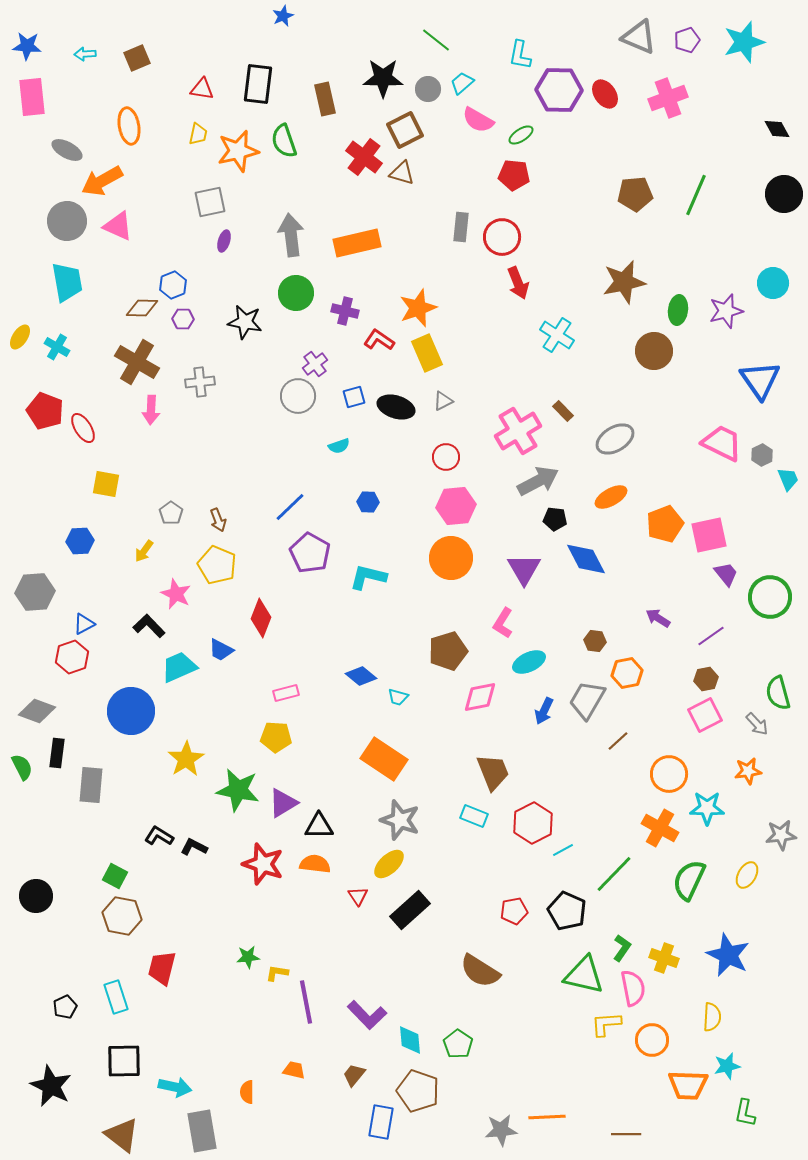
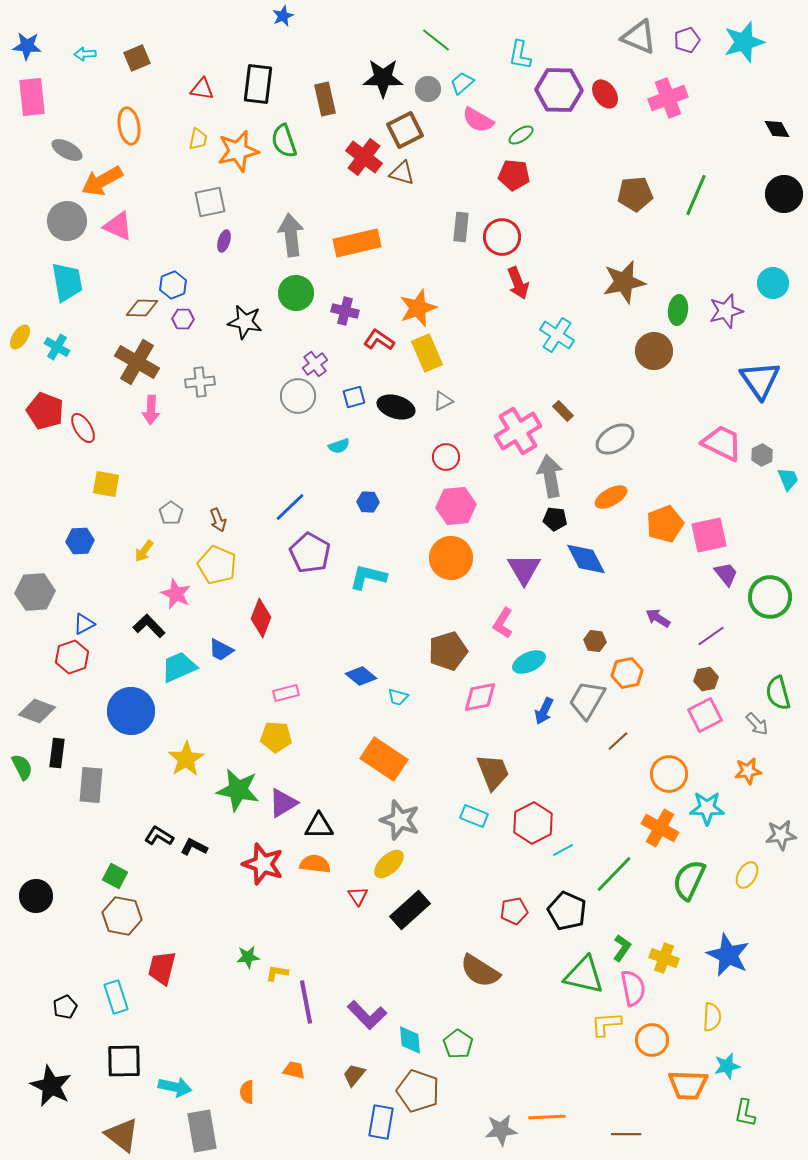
yellow trapezoid at (198, 134): moved 5 px down
gray arrow at (538, 481): moved 12 px right, 5 px up; rotated 72 degrees counterclockwise
